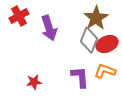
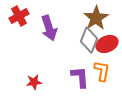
orange L-shape: moved 3 px left; rotated 80 degrees clockwise
